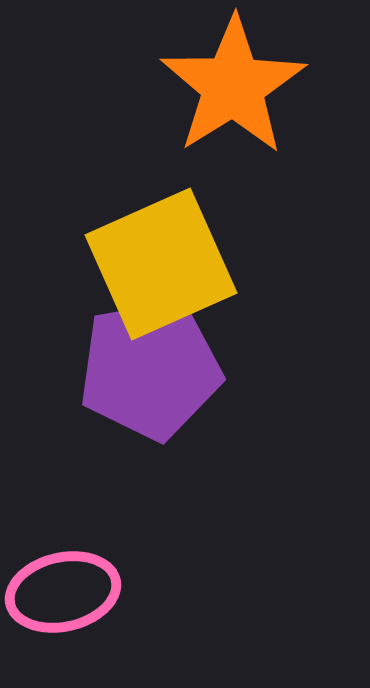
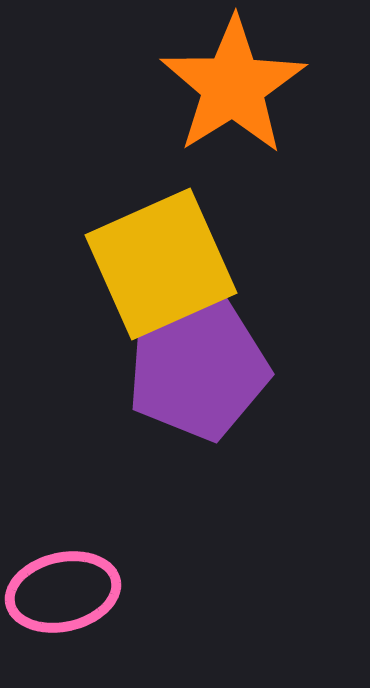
purple pentagon: moved 48 px right; rotated 4 degrees counterclockwise
